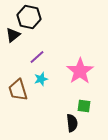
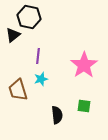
purple line: moved 1 px right, 1 px up; rotated 42 degrees counterclockwise
pink star: moved 4 px right, 6 px up
black semicircle: moved 15 px left, 8 px up
